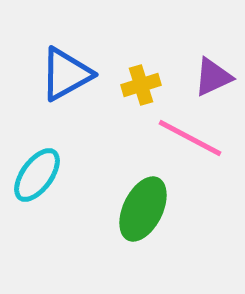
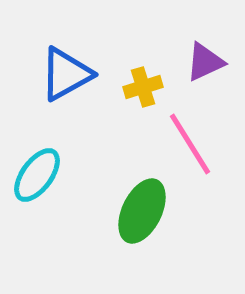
purple triangle: moved 8 px left, 15 px up
yellow cross: moved 2 px right, 2 px down
pink line: moved 6 px down; rotated 30 degrees clockwise
green ellipse: moved 1 px left, 2 px down
